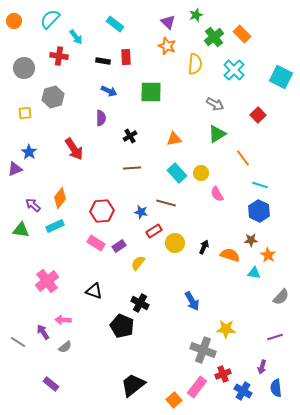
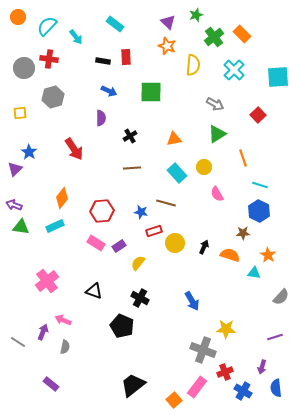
cyan semicircle at (50, 19): moved 3 px left, 7 px down
orange circle at (14, 21): moved 4 px right, 4 px up
red cross at (59, 56): moved 10 px left, 3 px down
yellow semicircle at (195, 64): moved 2 px left, 1 px down
cyan square at (281, 77): moved 3 px left; rotated 30 degrees counterclockwise
yellow square at (25, 113): moved 5 px left
orange line at (243, 158): rotated 18 degrees clockwise
purple triangle at (15, 169): rotated 21 degrees counterclockwise
yellow circle at (201, 173): moved 3 px right, 6 px up
orange diamond at (60, 198): moved 2 px right
purple arrow at (33, 205): moved 19 px left; rotated 21 degrees counterclockwise
green triangle at (21, 230): moved 3 px up
red rectangle at (154, 231): rotated 14 degrees clockwise
brown star at (251, 240): moved 8 px left, 7 px up
black cross at (140, 303): moved 5 px up
pink arrow at (63, 320): rotated 21 degrees clockwise
purple arrow at (43, 332): rotated 56 degrees clockwise
gray semicircle at (65, 347): rotated 40 degrees counterclockwise
red cross at (223, 374): moved 2 px right, 2 px up
